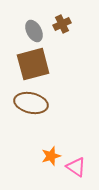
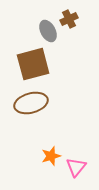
brown cross: moved 7 px right, 5 px up
gray ellipse: moved 14 px right
brown ellipse: rotated 28 degrees counterclockwise
pink triangle: rotated 35 degrees clockwise
